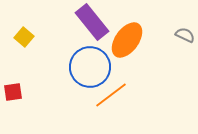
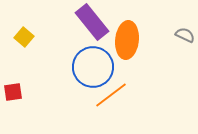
orange ellipse: rotated 30 degrees counterclockwise
blue circle: moved 3 px right
